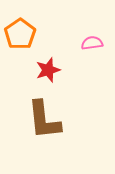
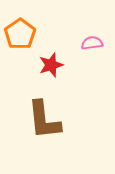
red star: moved 3 px right, 5 px up
